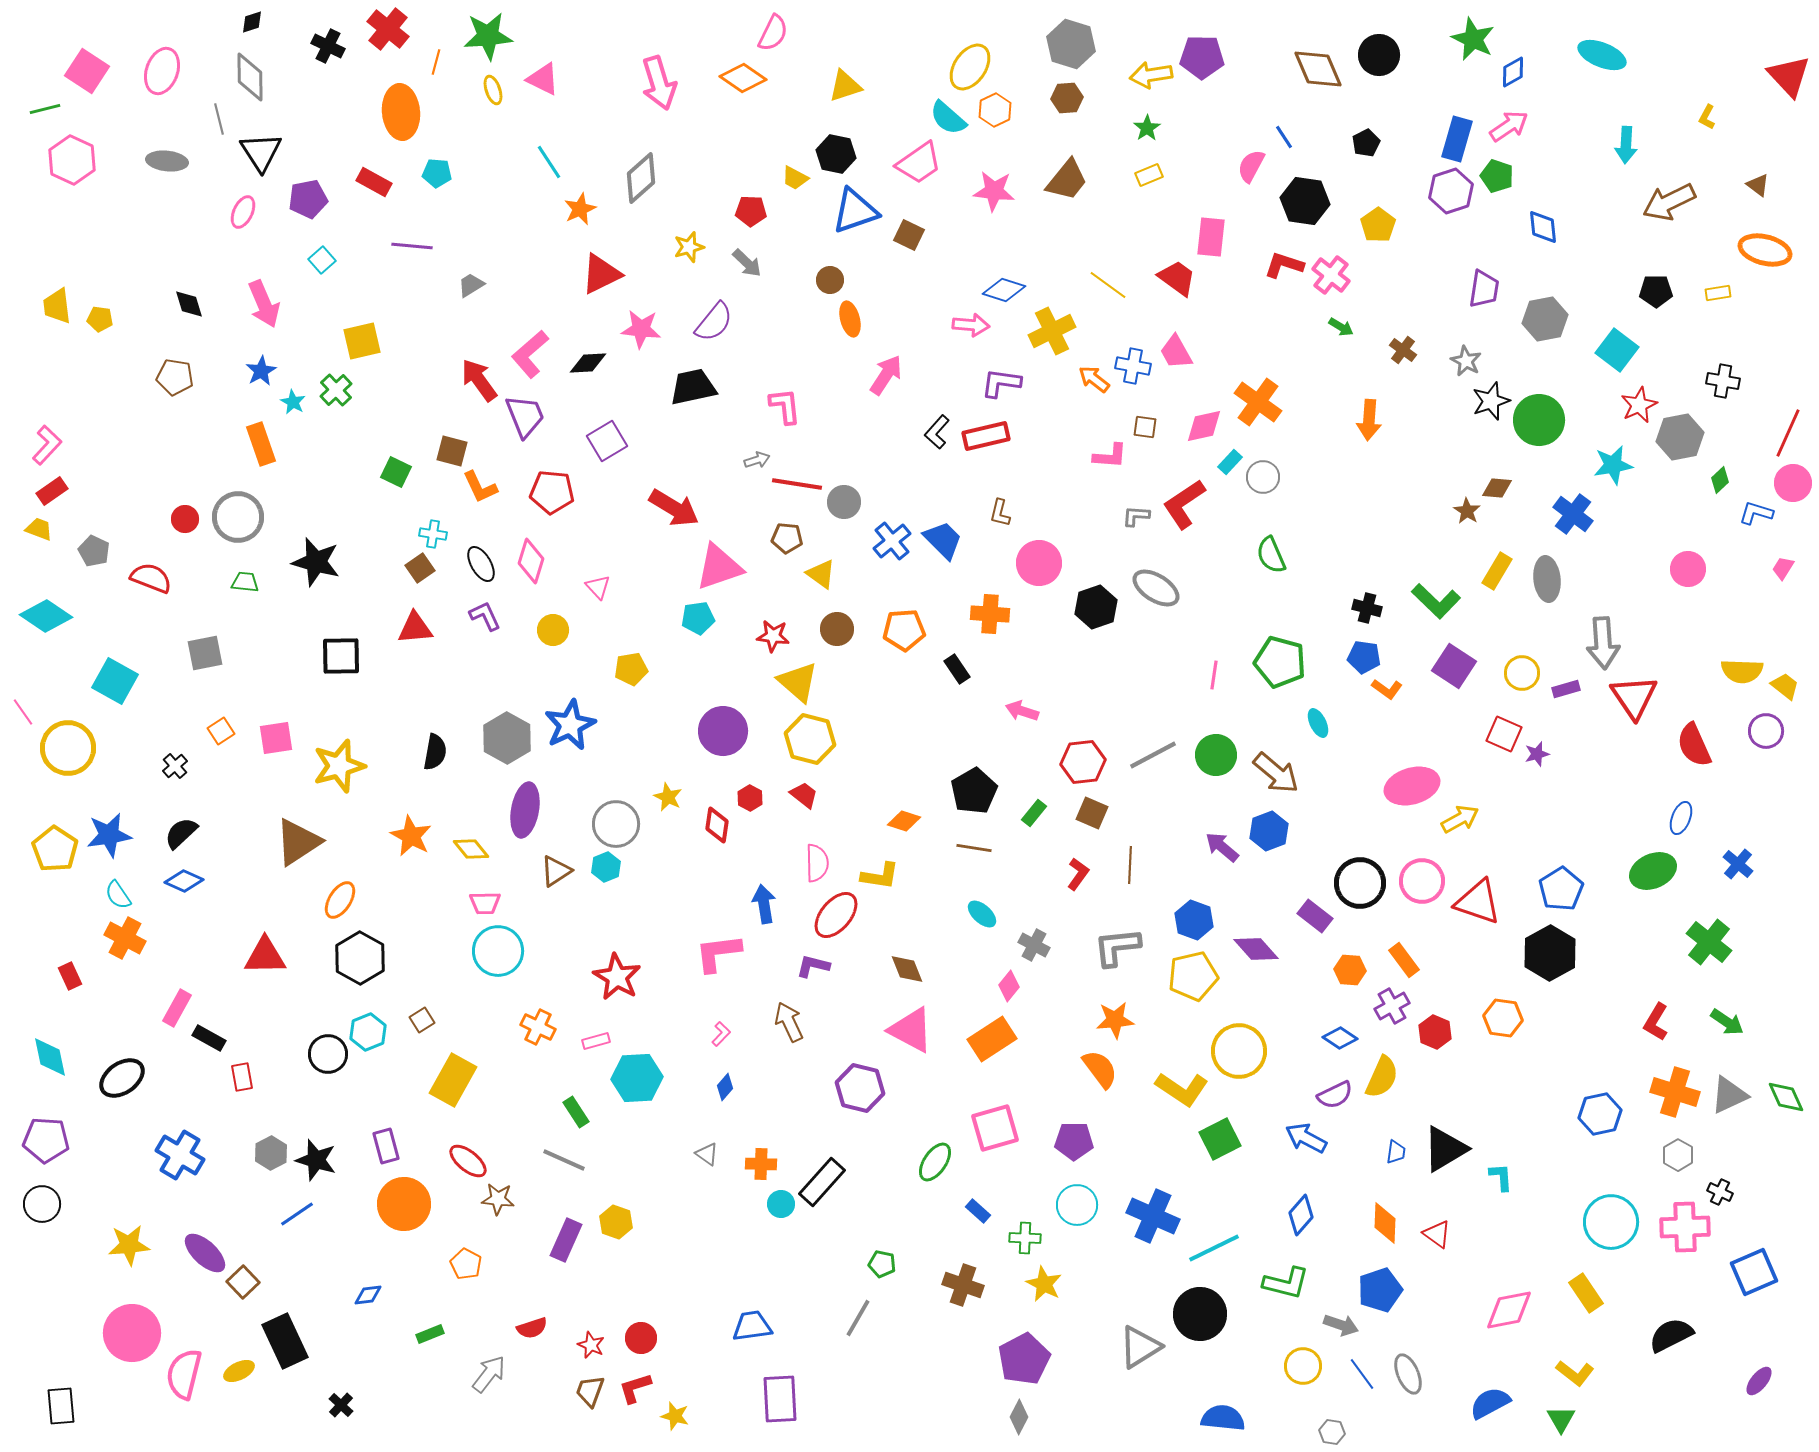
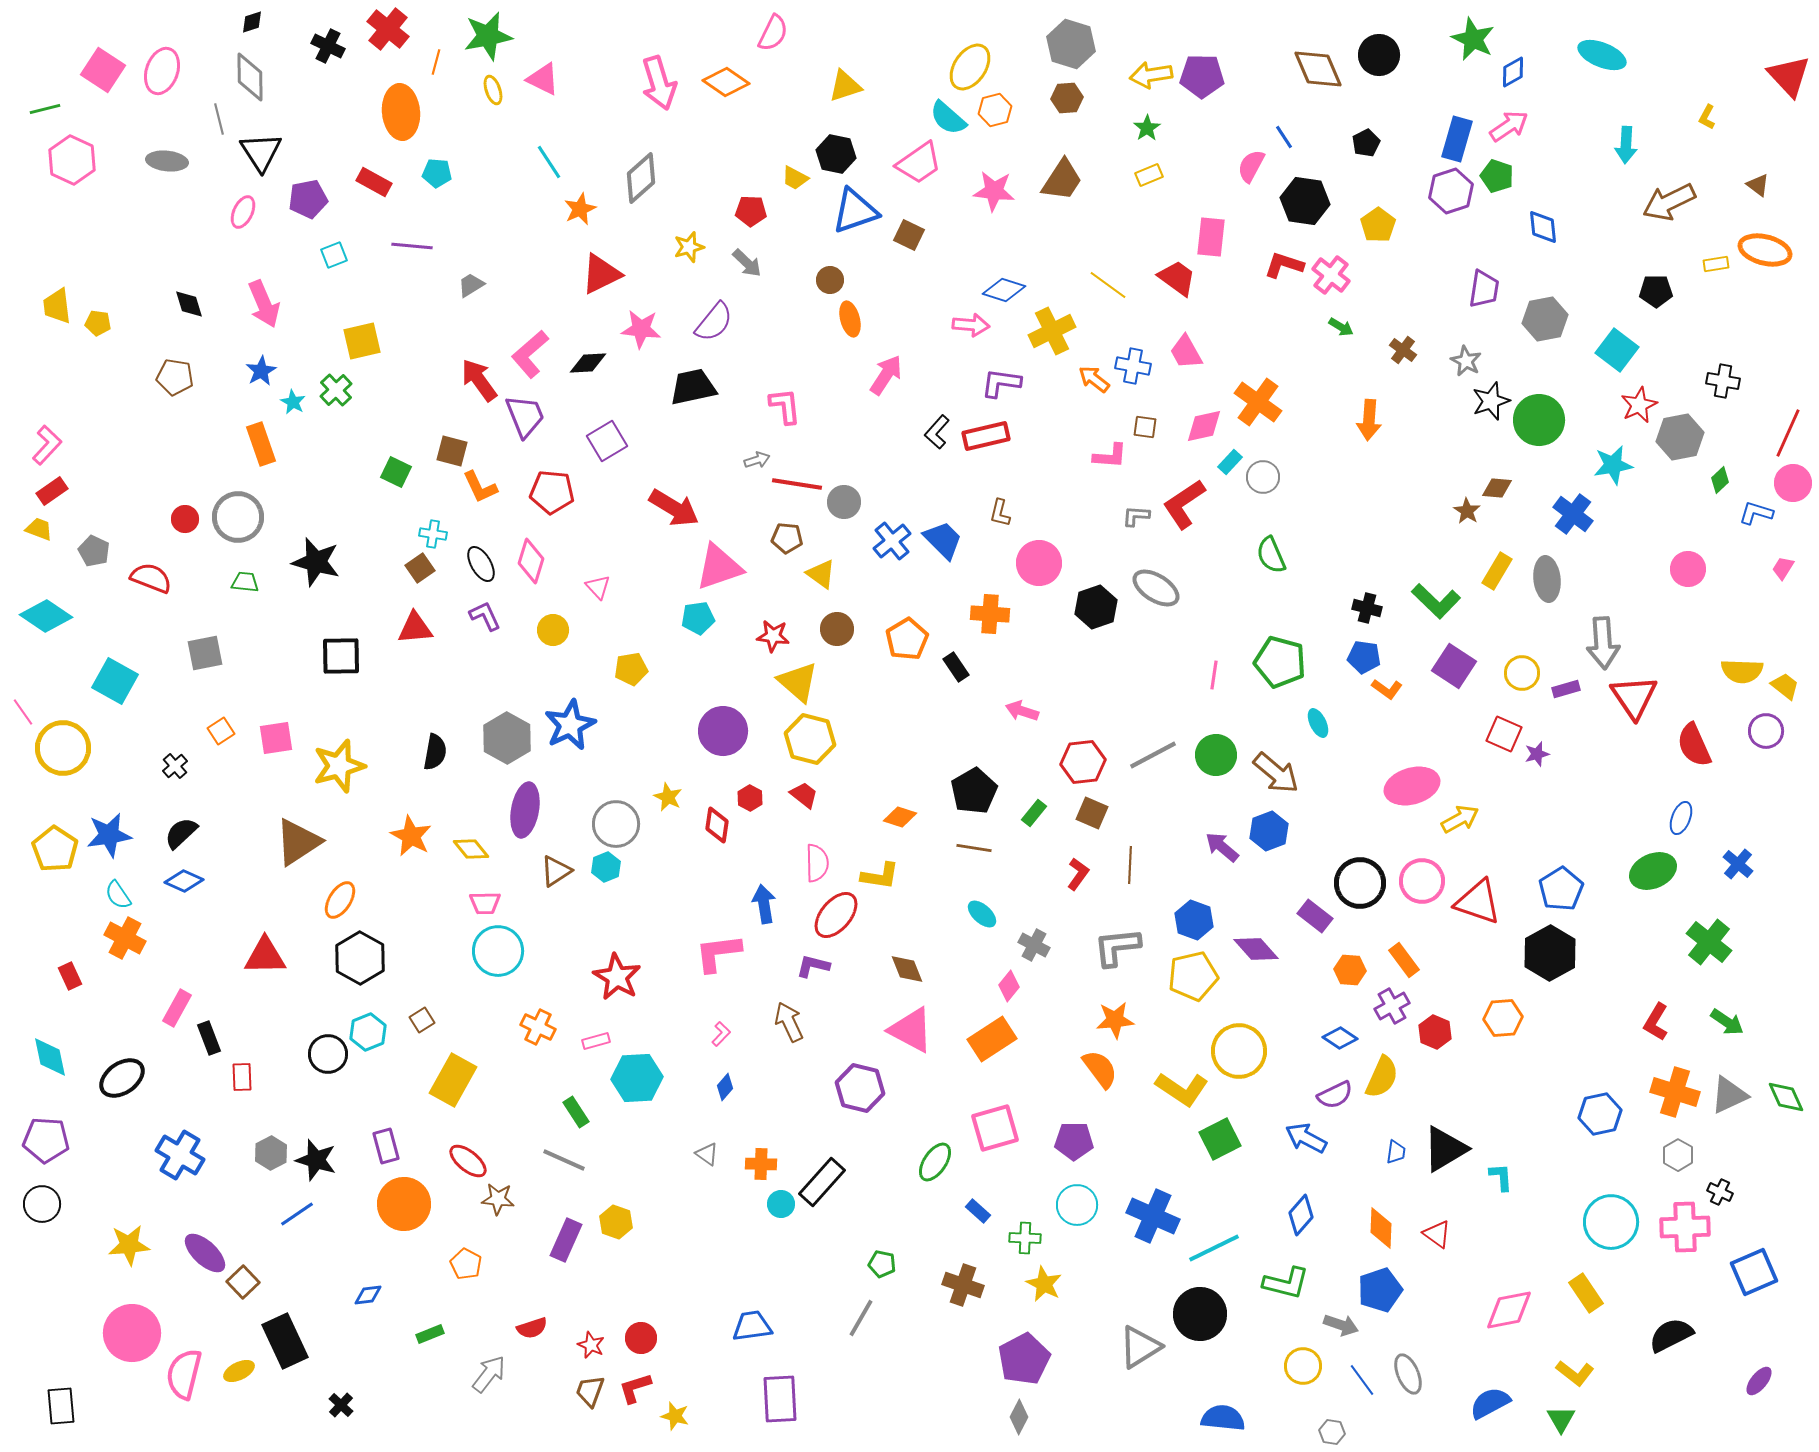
green star at (488, 36): rotated 6 degrees counterclockwise
purple pentagon at (1202, 57): moved 19 px down
pink square at (87, 71): moved 16 px right, 1 px up
orange diamond at (743, 78): moved 17 px left, 4 px down
orange hexagon at (995, 110): rotated 12 degrees clockwise
brown trapezoid at (1067, 180): moved 5 px left; rotated 6 degrees counterclockwise
cyan square at (322, 260): moved 12 px right, 5 px up; rotated 20 degrees clockwise
yellow rectangle at (1718, 293): moved 2 px left, 29 px up
yellow pentagon at (100, 319): moved 2 px left, 4 px down
pink trapezoid at (1176, 352): moved 10 px right
orange pentagon at (904, 630): moved 3 px right, 9 px down; rotated 27 degrees counterclockwise
black rectangle at (957, 669): moved 1 px left, 2 px up
yellow circle at (68, 748): moved 5 px left
orange diamond at (904, 821): moved 4 px left, 4 px up
orange hexagon at (1503, 1018): rotated 12 degrees counterclockwise
black rectangle at (209, 1038): rotated 40 degrees clockwise
red rectangle at (242, 1077): rotated 8 degrees clockwise
orange diamond at (1385, 1223): moved 4 px left, 5 px down
gray line at (858, 1318): moved 3 px right
blue line at (1362, 1374): moved 6 px down
